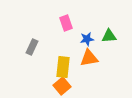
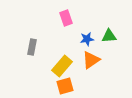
pink rectangle: moved 5 px up
gray rectangle: rotated 14 degrees counterclockwise
orange triangle: moved 2 px right, 2 px down; rotated 24 degrees counterclockwise
yellow rectangle: moved 1 px left, 1 px up; rotated 35 degrees clockwise
orange square: moved 3 px right; rotated 24 degrees clockwise
